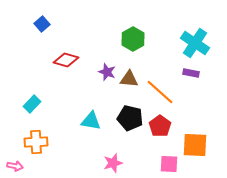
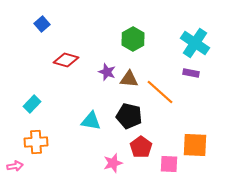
black pentagon: moved 1 px left, 2 px up
red pentagon: moved 19 px left, 21 px down
pink arrow: rotated 21 degrees counterclockwise
